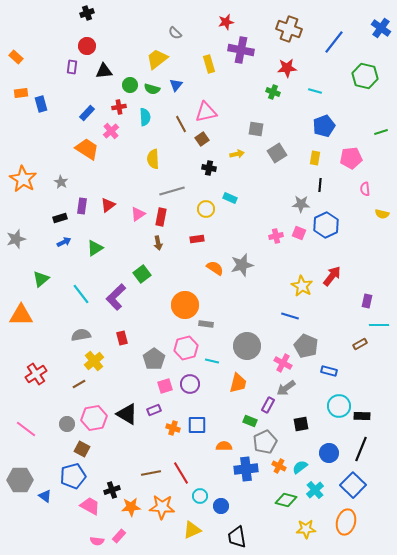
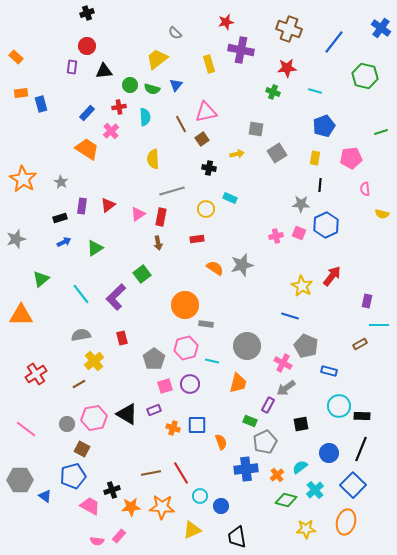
orange semicircle at (224, 446): moved 3 px left, 4 px up; rotated 70 degrees clockwise
orange cross at (279, 466): moved 2 px left, 9 px down; rotated 24 degrees clockwise
